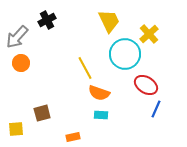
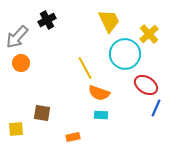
blue line: moved 1 px up
brown square: rotated 24 degrees clockwise
